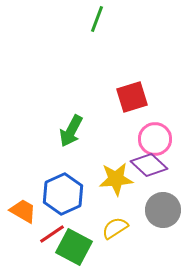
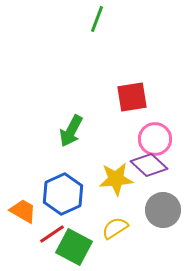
red square: rotated 8 degrees clockwise
